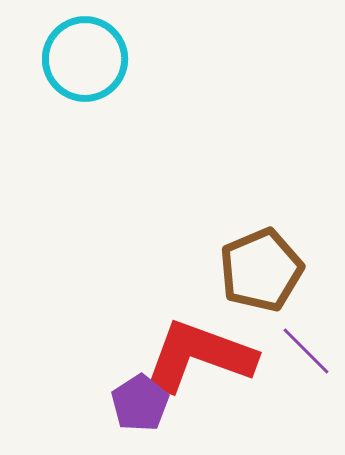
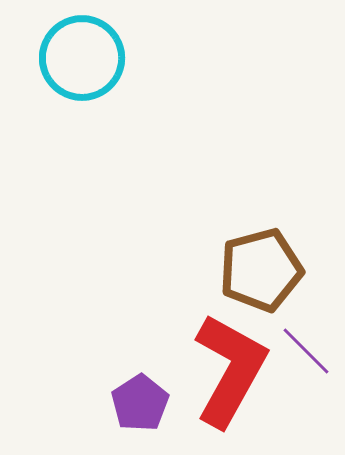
cyan circle: moved 3 px left, 1 px up
brown pentagon: rotated 8 degrees clockwise
red L-shape: moved 31 px right, 14 px down; rotated 99 degrees clockwise
